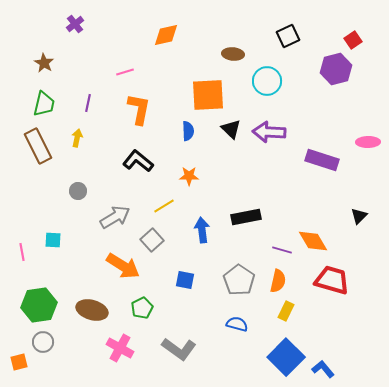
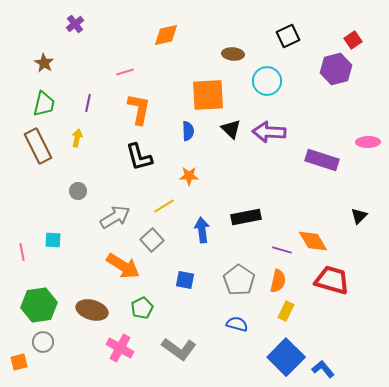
black L-shape at (138, 161): moved 1 px right, 4 px up; rotated 144 degrees counterclockwise
